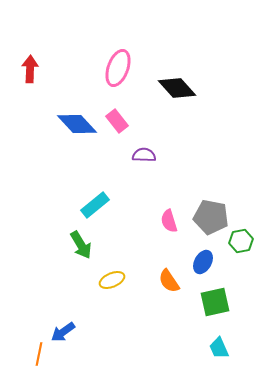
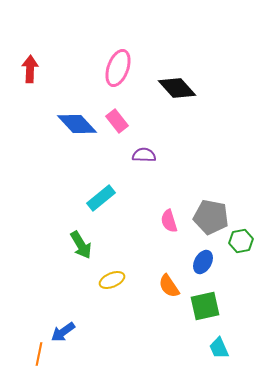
cyan rectangle: moved 6 px right, 7 px up
orange semicircle: moved 5 px down
green square: moved 10 px left, 4 px down
